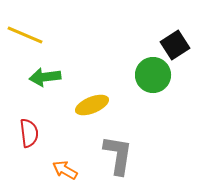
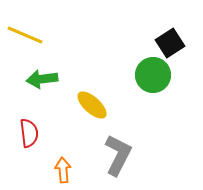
black square: moved 5 px left, 2 px up
green arrow: moved 3 px left, 2 px down
yellow ellipse: rotated 64 degrees clockwise
gray L-shape: rotated 18 degrees clockwise
orange arrow: moved 2 px left; rotated 55 degrees clockwise
